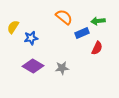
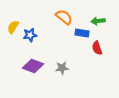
blue rectangle: rotated 32 degrees clockwise
blue star: moved 1 px left, 3 px up
red semicircle: rotated 136 degrees clockwise
purple diamond: rotated 10 degrees counterclockwise
